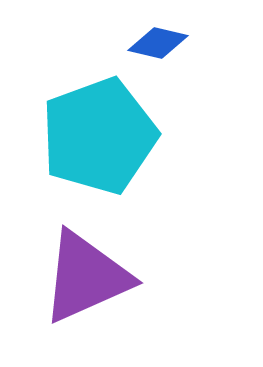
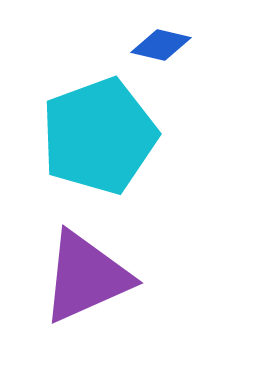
blue diamond: moved 3 px right, 2 px down
